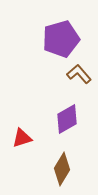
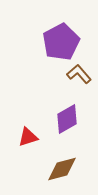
purple pentagon: moved 3 px down; rotated 12 degrees counterclockwise
red triangle: moved 6 px right, 1 px up
brown diamond: rotated 44 degrees clockwise
